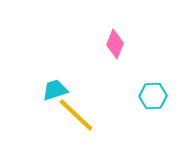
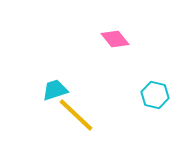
pink diamond: moved 5 px up; rotated 60 degrees counterclockwise
cyan hexagon: moved 2 px right, 1 px up; rotated 16 degrees clockwise
